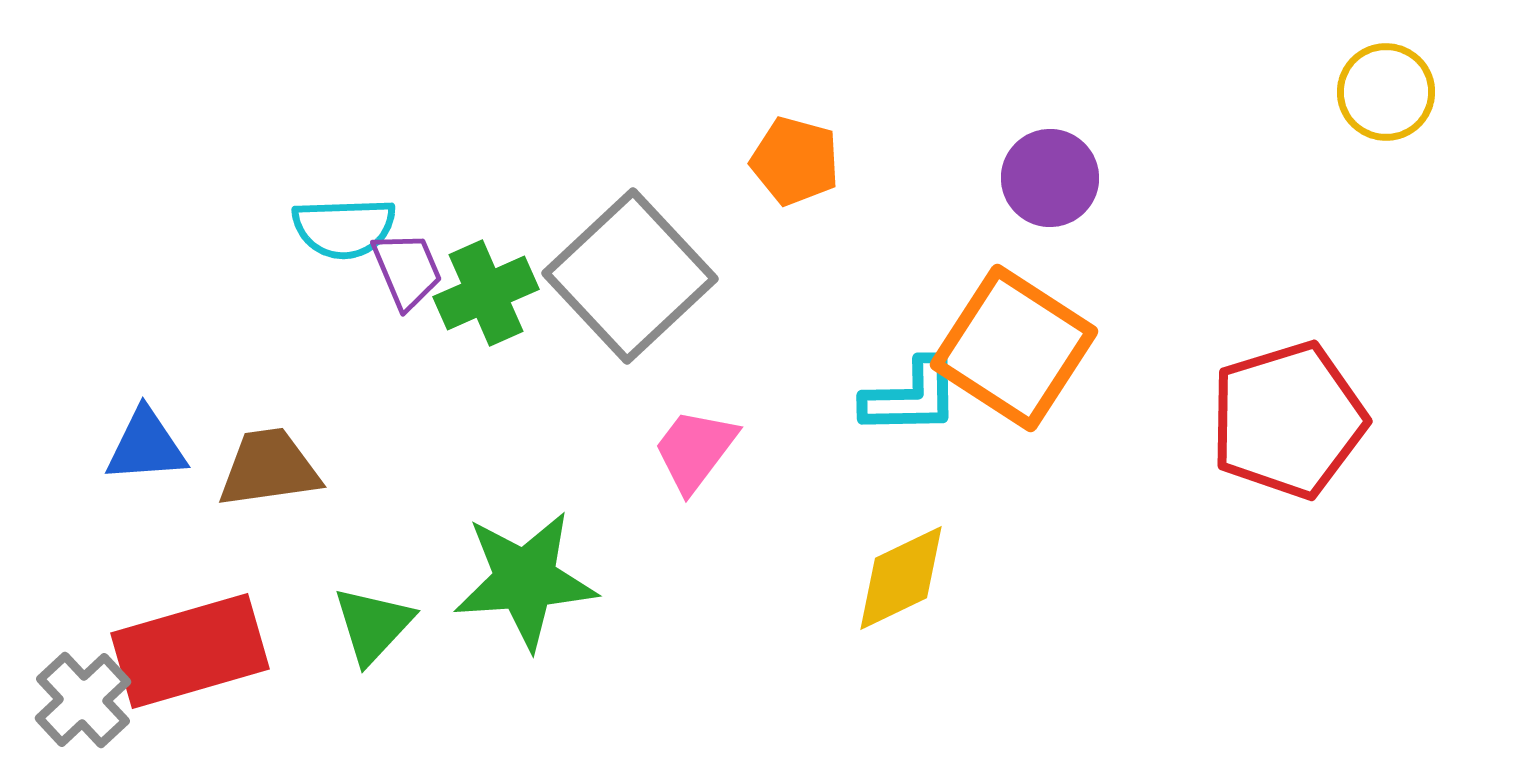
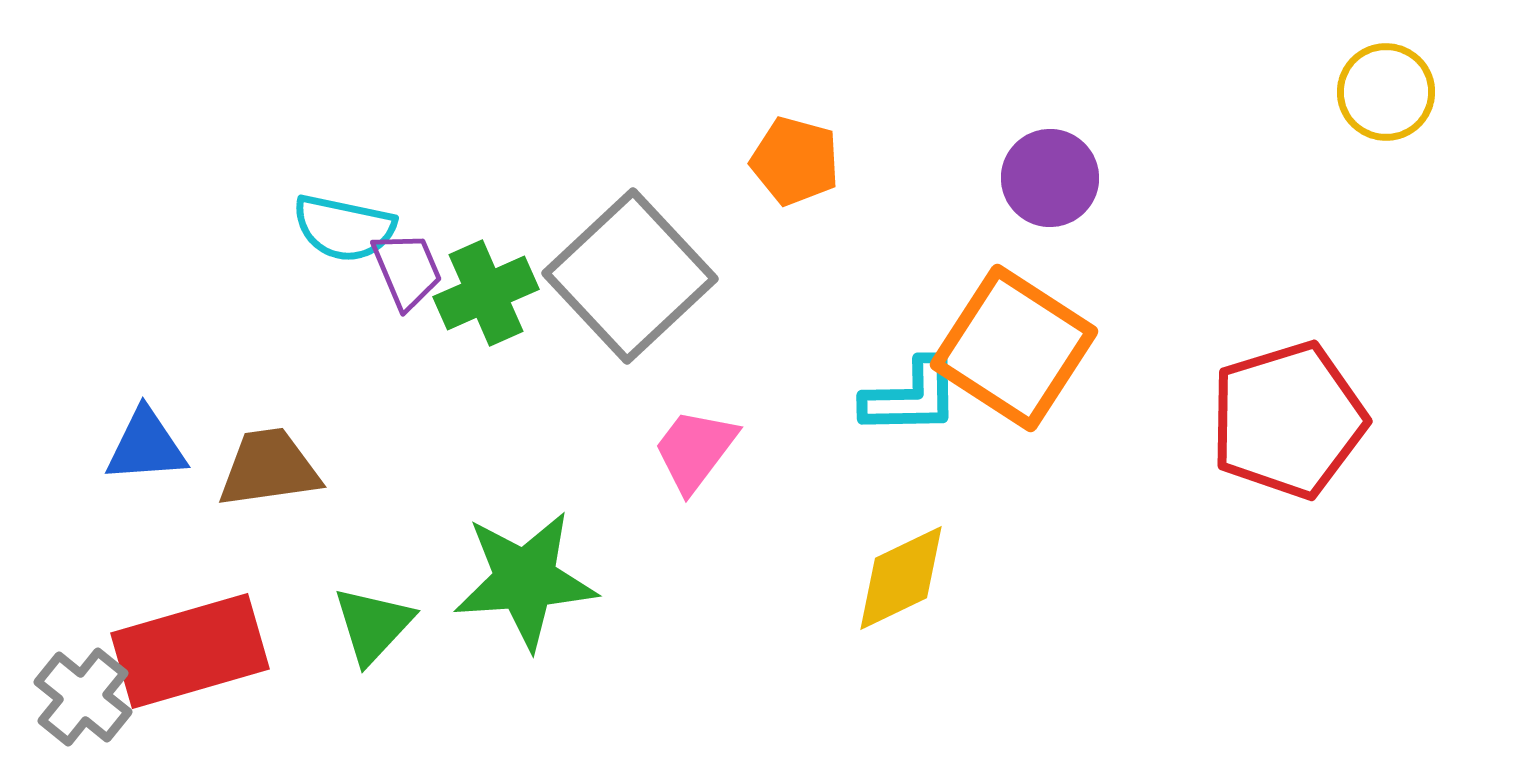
cyan semicircle: rotated 14 degrees clockwise
gray cross: moved 3 px up; rotated 8 degrees counterclockwise
